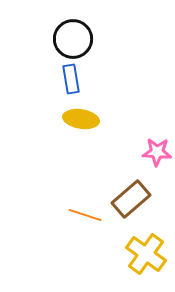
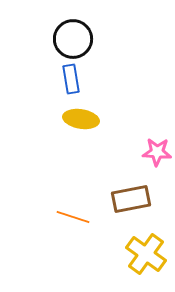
brown rectangle: rotated 30 degrees clockwise
orange line: moved 12 px left, 2 px down
